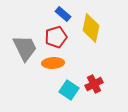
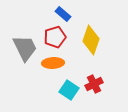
yellow diamond: moved 12 px down; rotated 8 degrees clockwise
red pentagon: moved 1 px left
